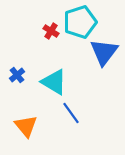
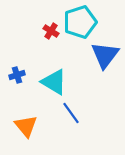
blue triangle: moved 1 px right, 3 px down
blue cross: rotated 21 degrees clockwise
